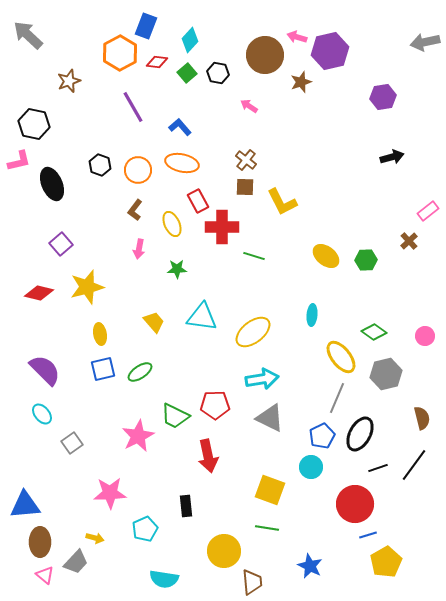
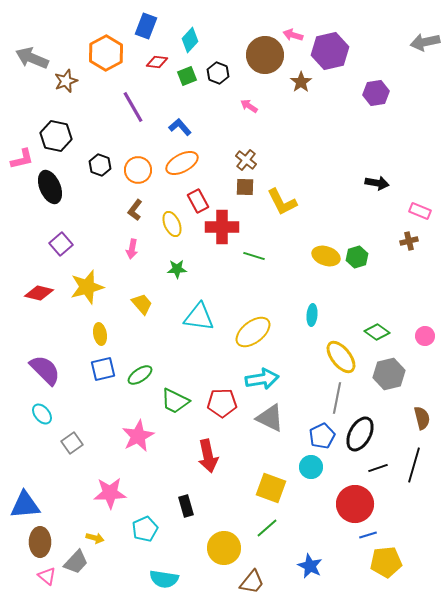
gray arrow at (28, 35): moved 4 px right, 23 px down; rotated 20 degrees counterclockwise
pink arrow at (297, 37): moved 4 px left, 2 px up
orange hexagon at (120, 53): moved 14 px left
green square at (187, 73): moved 3 px down; rotated 18 degrees clockwise
black hexagon at (218, 73): rotated 10 degrees clockwise
brown star at (69, 81): moved 3 px left
brown star at (301, 82): rotated 15 degrees counterclockwise
purple hexagon at (383, 97): moved 7 px left, 4 px up
black hexagon at (34, 124): moved 22 px right, 12 px down
black arrow at (392, 157): moved 15 px left, 26 px down; rotated 25 degrees clockwise
pink L-shape at (19, 161): moved 3 px right, 2 px up
orange ellipse at (182, 163): rotated 40 degrees counterclockwise
black ellipse at (52, 184): moved 2 px left, 3 px down
pink rectangle at (428, 211): moved 8 px left; rotated 60 degrees clockwise
brown cross at (409, 241): rotated 30 degrees clockwise
pink arrow at (139, 249): moved 7 px left
yellow ellipse at (326, 256): rotated 20 degrees counterclockwise
green hexagon at (366, 260): moved 9 px left, 3 px up; rotated 15 degrees counterclockwise
cyan triangle at (202, 317): moved 3 px left
yellow trapezoid at (154, 322): moved 12 px left, 18 px up
green diamond at (374, 332): moved 3 px right
green ellipse at (140, 372): moved 3 px down
gray hexagon at (386, 374): moved 3 px right
gray line at (337, 398): rotated 12 degrees counterclockwise
red pentagon at (215, 405): moved 7 px right, 2 px up
green trapezoid at (175, 416): moved 15 px up
black line at (414, 465): rotated 20 degrees counterclockwise
yellow square at (270, 490): moved 1 px right, 2 px up
black rectangle at (186, 506): rotated 10 degrees counterclockwise
green line at (267, 528): rotated 50 degrees counterclockwise
yellow circle at (224, 551): moved 3 px up
yellow pentagon at (386, 562): rotated 24 degrees clockwise
pink triangle at (45, 575): moved 2 px right, 1 px down
brown trapezoid at (252, 582): rotated 44 degrees clockwise
